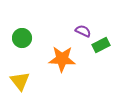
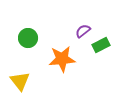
purple semicircle: rotated 63 degrees counterclockwise
green circle: moved 6 px right
orange star: rotated 8 degrees counterclockwise
